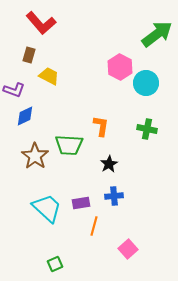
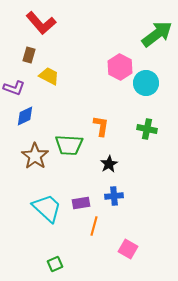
purple L-shape: moved 2 px up
pink square: rotated 18 degrees counterclockwise
